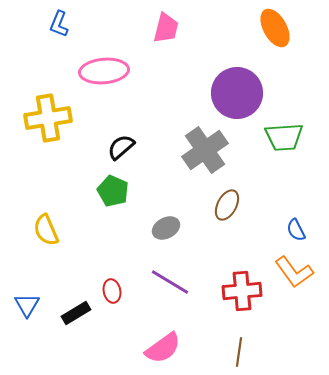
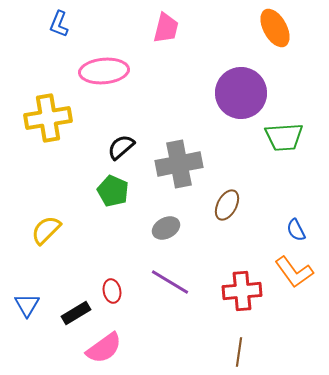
purple circle: moved 4 px right
gray cross: moved 26 px left, 14 px down; rotated 24 degrees clockwise
yellow semicircle: rotated 68 degrees clockwise
pink semicircle: moved 59 px left
